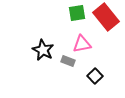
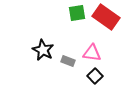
red rectangle: rotated 16 degrees counterclockwise
pink triangle: moved 10 px right, 9 px down; rotated 18 degrees clockwise
